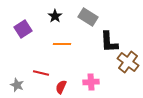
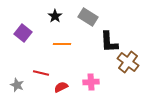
purple square: moved 4 px down; rotated 18 degrees counterclockwise
red semicircle: rotated 40 degrees clockwise
